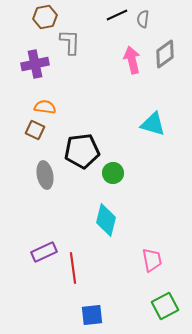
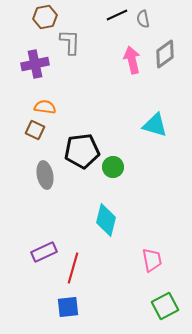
gray semicircle: rotated 18 degrees counterclockwise
cyan triangle: moved 2 px right, 1 px down
green circle: moved 6 px up
red line: rotated 24 degrees clockwise
blue square: moved 24 px left, 8 px up
